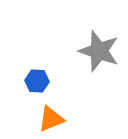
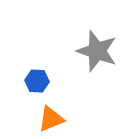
gray star: moved 2 px left
